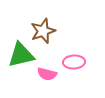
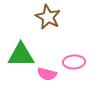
brown star: moved 5 px right, 14 px up; rotated 25 degrees counterclockwise
green triangle: rotated 12 degrees clockwise
